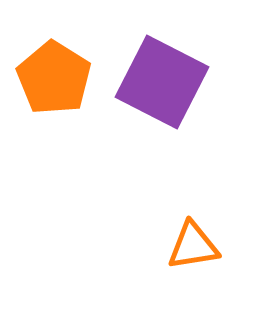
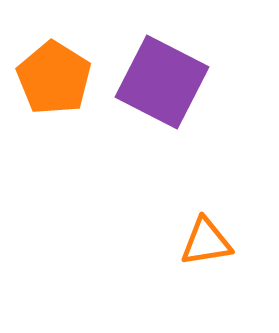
orange triangle: moved 13 px right, 4 px up
